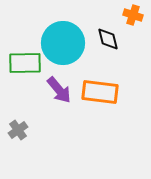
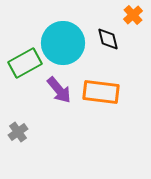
orange cross: rotated 30 degrees clockwise
green rectangle: rotated 28 degrees counterclockwise
orange rectangle: moved 1 px right
gray cross: moved 2 px down
